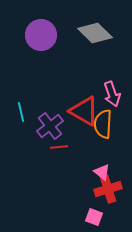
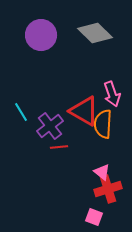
cyan line: rotated 18 degrees counterclockwise
